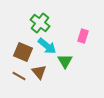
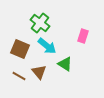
brown square: moved 3 px left, 3 px up
green triangle: moved 3 px down; rotated 28 degrees counterclockwise
